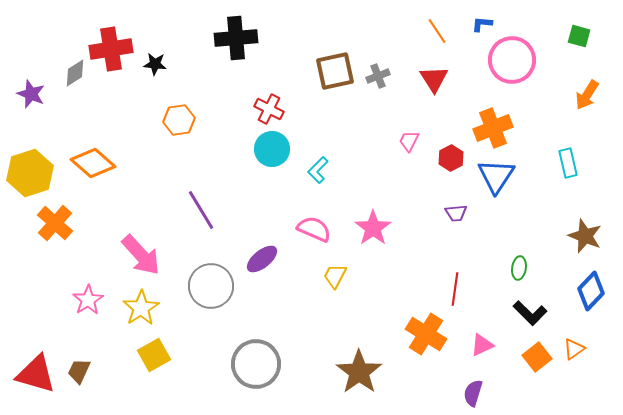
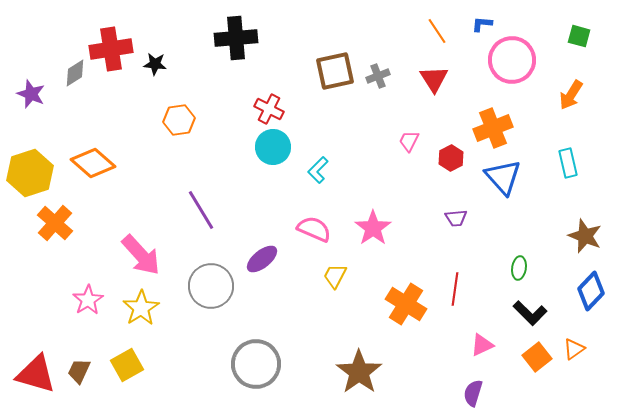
orange arrow at (587, 95): moved 16 px left
cyan circle at (272, 149): moved 1 px right, 2 px up
blue triangle at (496, 176): moved 7 px right, 1 px down; rotated 15 degrees counterclockwise
purple trapezoid at (456, 213): moved 5 px down
orange cross at (426, 334): moved 20 px left, 30 px up
yellow square at (154, 355): moved 27 px left, 10 px down
